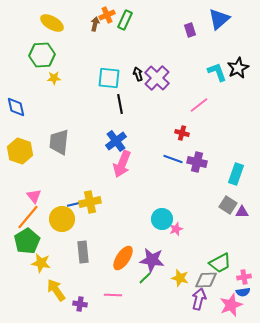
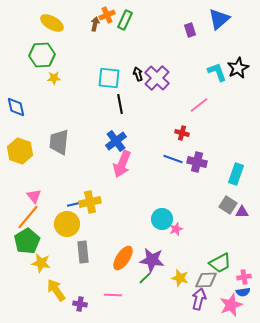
yellow circle at (62, 219): moved 5 px right, 5 px down
